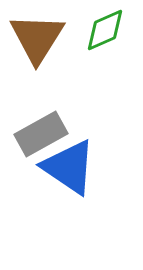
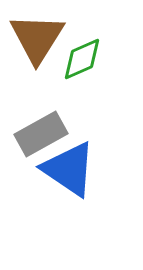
green diamond: moved 23 px left, 29 px down
blue triangle: moved 2 px down
